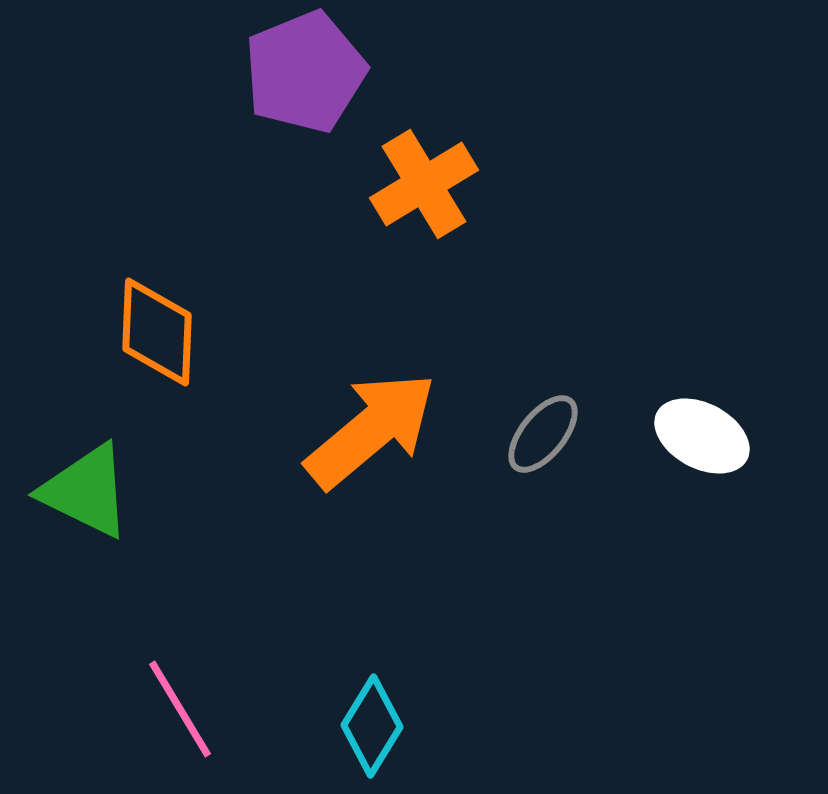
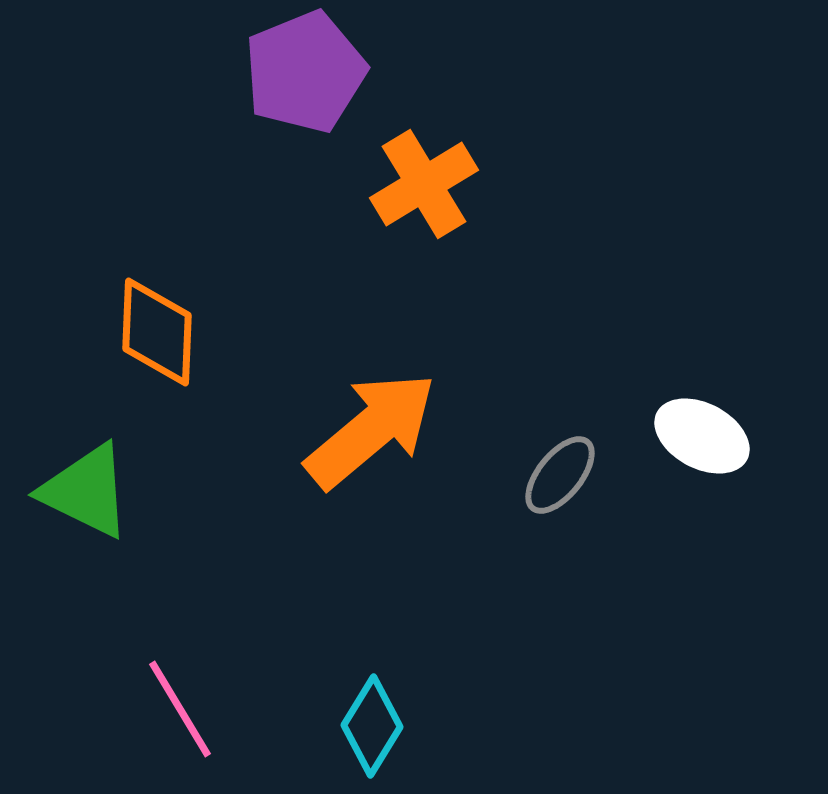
gray ellipse: moved 17 px right, 41 px down
